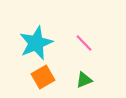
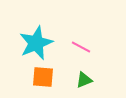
pink line: moved 3 px left, 4 px down; rotated 18 degrees counterclockwise
orange square: rotated 35 degrees clockwise
